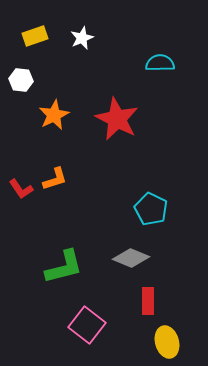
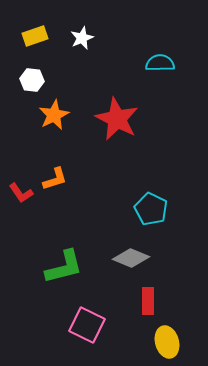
white hexagon: moved 11 px right
red L-shape: moved 4 px down
pink square: rotated 12 degrees counterclockwise
